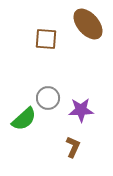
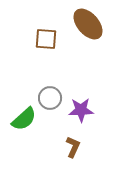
gray circle: moved 2 px right
